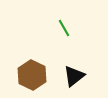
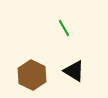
black triangle: moved 5 px up; rotated 50 degrees counterclockwise
